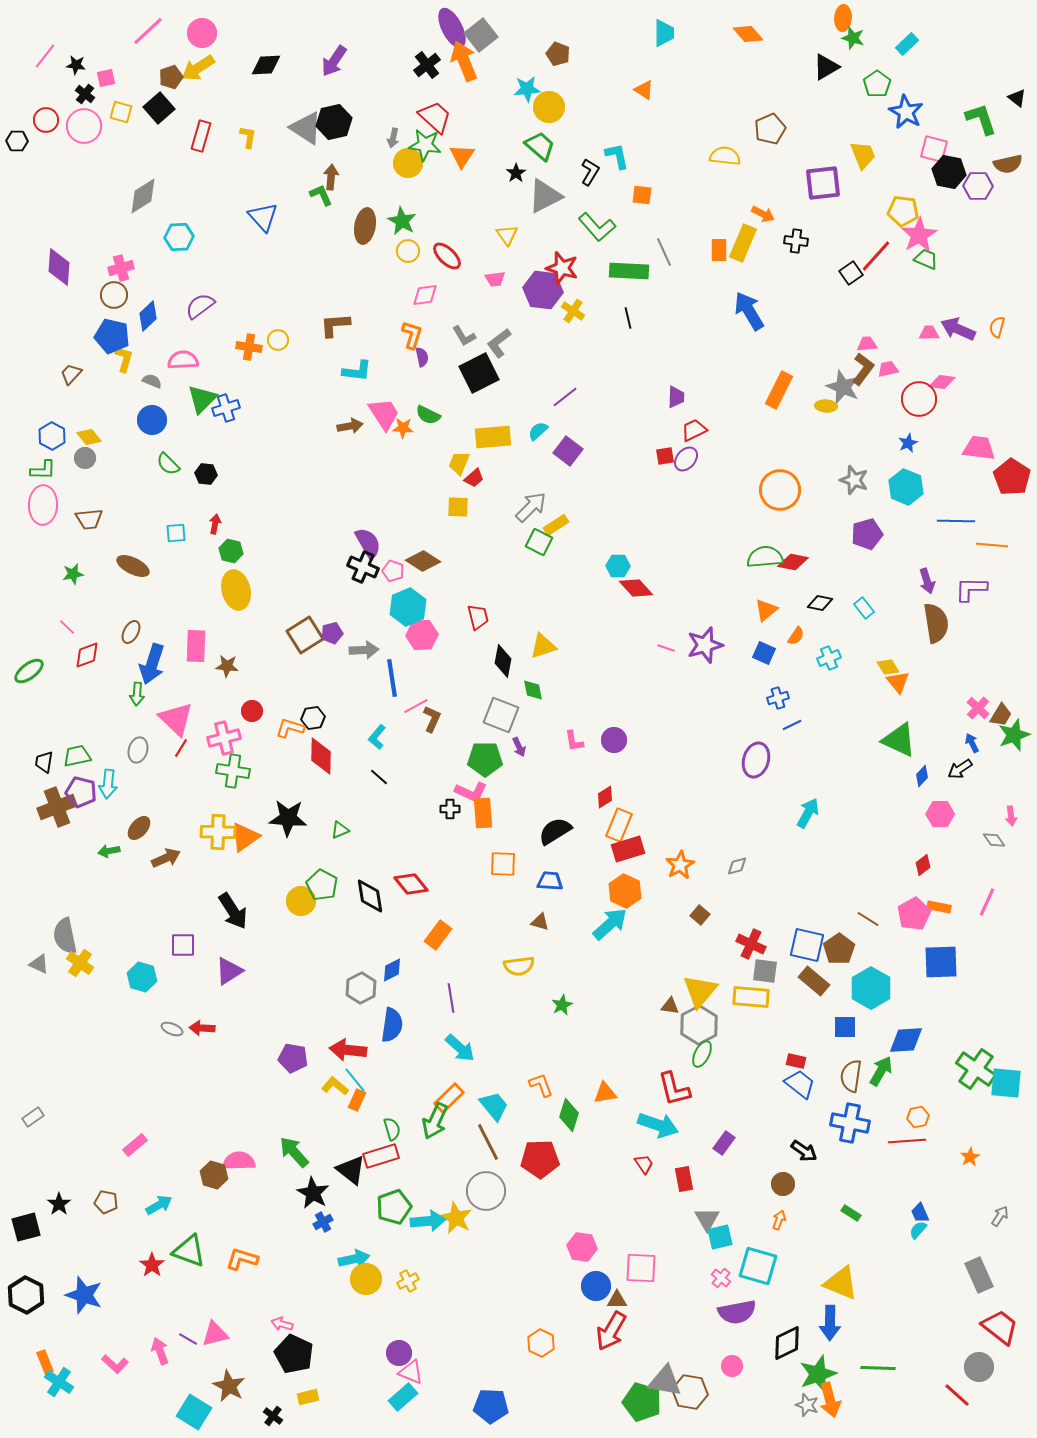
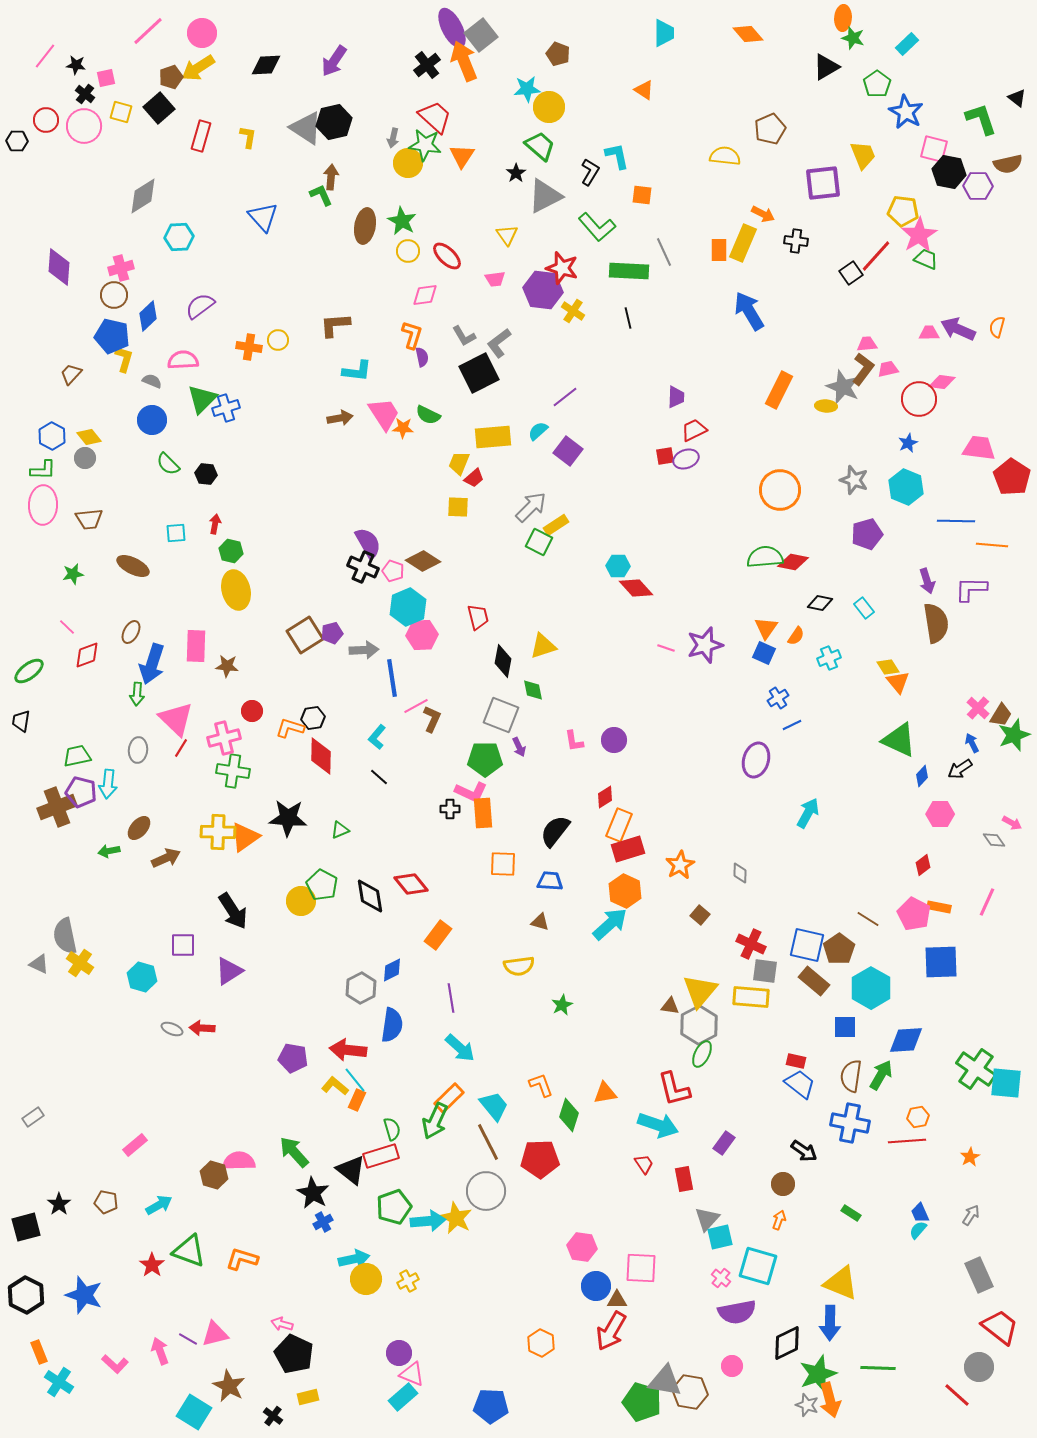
brown arrow at (350, 426): moved 10 px left, 8 px up
purple ellipse at (686, 459): rotated 30 degrees clockwise
orange triangle at (766, 610): moved 18 px down; rotated 15 degrees counterclockwise
blue cross at (778, 698): rotated 15 degrees counterclockwise
gray ellipse at (138, 750): rotated 10 degrees counterclockwise
black trapezoid at (44, 762): moved 23 px left, 41 px up
pink arrow at (1011, 816): moved 1 px right, 7 px down; rotated 54 degrees counterclockwise
black semicircle at (555, 831): rotated 20 degrees counterclockwise
gray diamond at (737, 866): moved 3 px right, 7 px down; rotated 75 degrees counterclockwise
pink pentagon at (914, 914): rotated 16 degrees counterclockwise
green arrow at (881, 1071): moved 4 px down
gray arrow at (1000, 1216): moved 29 px left, 1 px up
gray triangle at (707, 1219): rotated 12 degrees clockwise
orange rectangle at (45, 1362): moved 6 px left, 10 px up
pink triangle at (411, 1372): moved 1 px right, 2 px down
